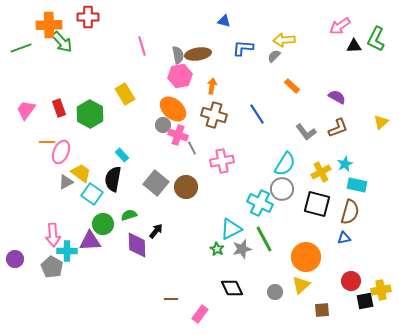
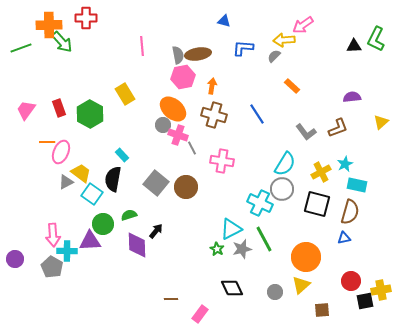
red cross at (88, 17): moved 2 px left, 1 px down
pink arrow at (340, 26): moved 37 px left, 1 px up
pink line at (142, 46): rotated 12 degrees clockwise
pink hexagon at (180, 76): moved 3 px right, 1 px down
purple semicircle at (337, 97): moved 15 px right; rotated 36 degrees counterclockwise
pink cross at (222, 161): rotated 20 degrees clockwise
